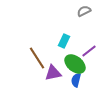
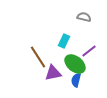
gray semicircle: moved 6 px down; rotated 40 degrees clockwise
brown line: moved 1 px right, 1 px up
